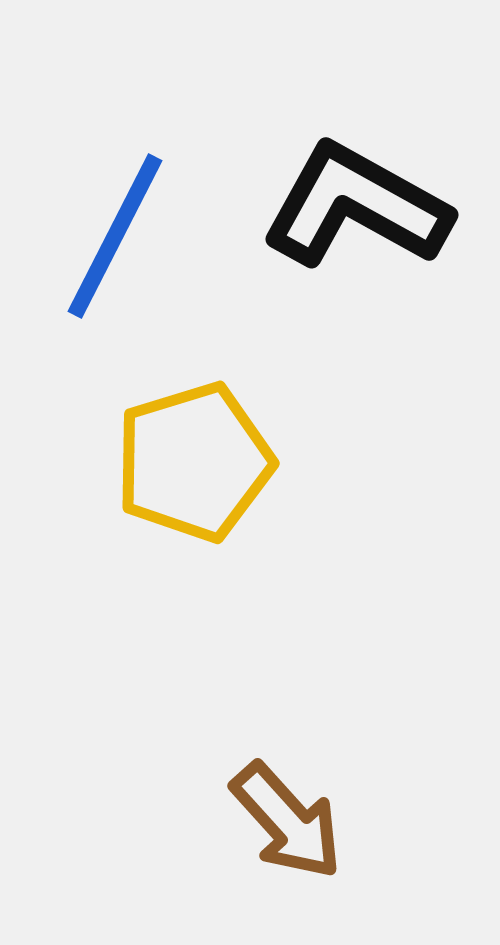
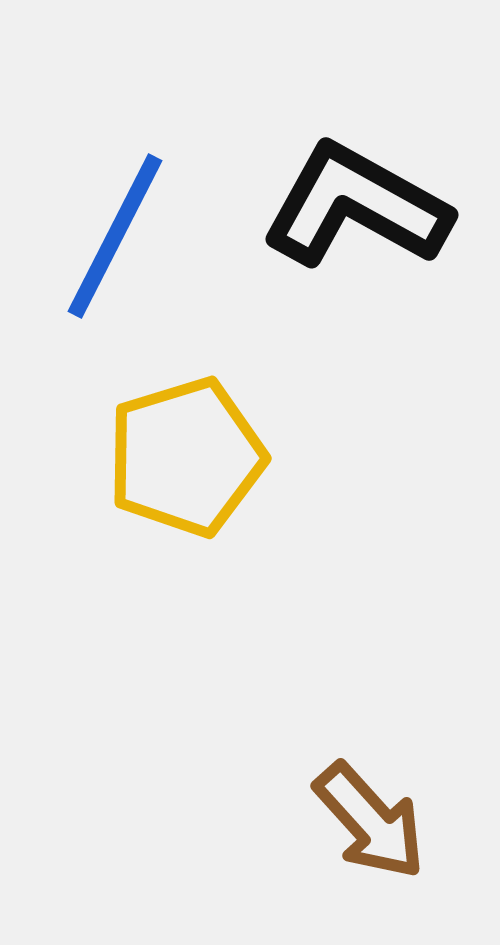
yellow pentagon: moved 8 px left, 5 px up
brown arrow: moved 83 px right
